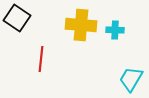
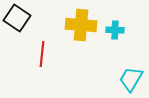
red line: moved 1 px right, 5 px up
